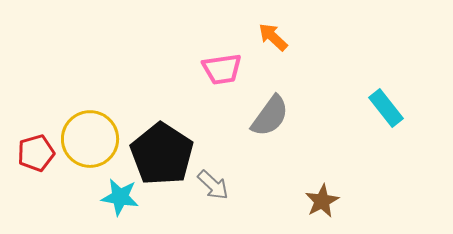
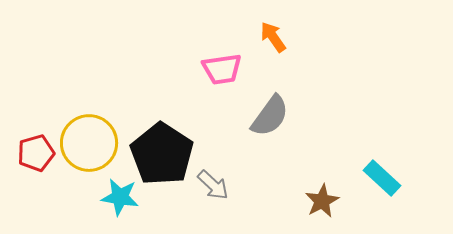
orange arrow: rotated 12 degrees clockwise
cyan rectangle: moved 4 px left, 70 px down; rotated 9 degrees counterclockwise
yellow circle: moved 1 px left, 4 px down
